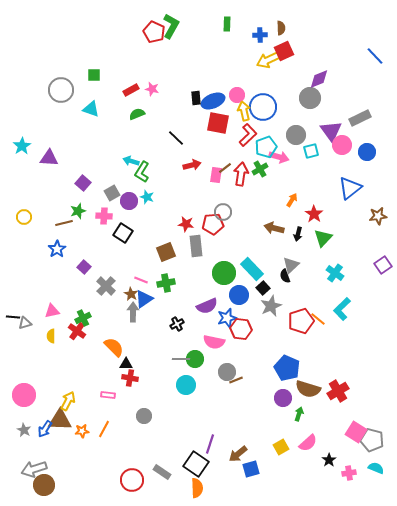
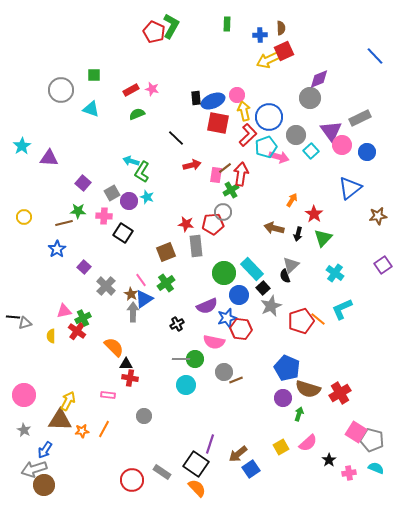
blue circle at (263, 107): moved 6 px right, 10 px down
cyan square at (311, 151): rotated 28 degrees counterclockwise
green cross at (260, 169): moved 29 px left, 21 px down
green star at (78, 211): rotated 21 degrees clockwise
pink line at (141, 280): rotated 32 degrees clockwise
green cross at (166, 283): rotated 24 degrees counterclockwise
cyan L-shape at (342, 309): rotated 20 degrees clockwise
pink triangle at (52, 311): moved 12 px right
gray circle at (227, 372): moved 3 px left
red cross at (338, 391): moved 2 px right, 2 px down
blue arrow at (45, 429): moved 21 px down
blue square at (251, 469): rotated 18 degrees counterclockwise
orange semicircle at (197, 488): rotated 42 degrees counterclockwise
